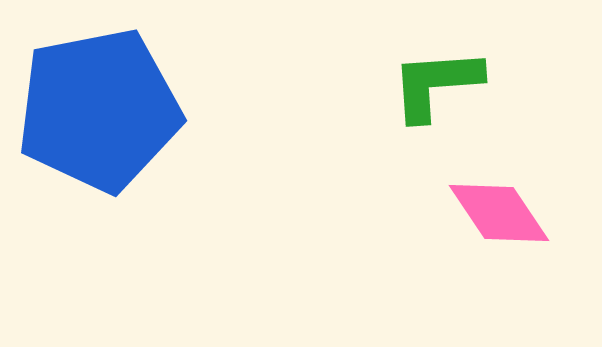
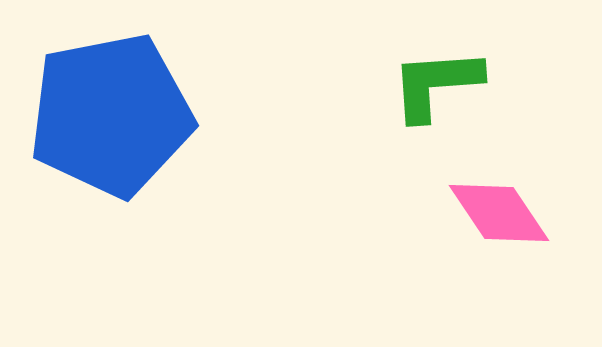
blue pentagon: moved 12 px right, 5 px down
